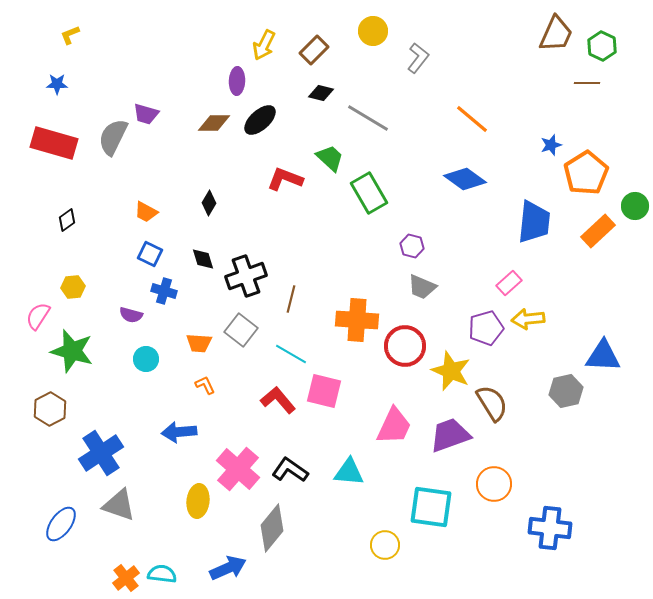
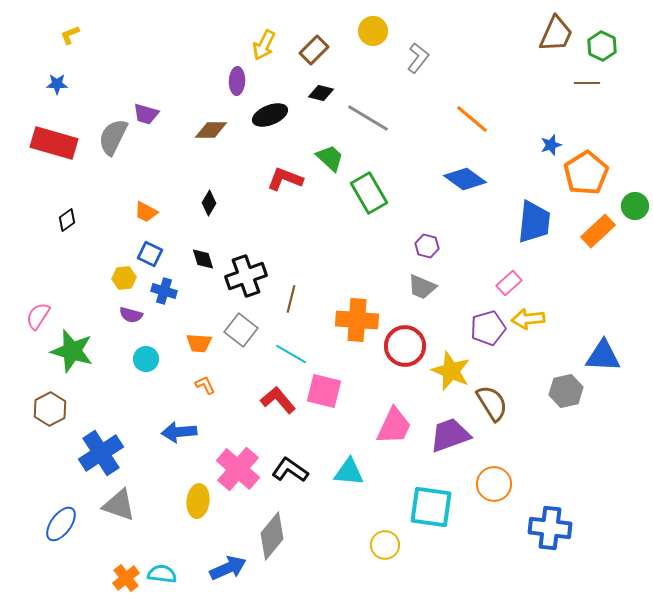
black ellipse at (260, 120): moved 10 px right, 5 px up; rotated 20 degrees clockwise
brown diamond at (214, 123): moved 3 px left, 7 px down
purple hexagon at (412, 246): moved 15 px right
yellow hexagon at (73, 287): moved 51 px right, 9 px up
purple pentagon at (486, 328): moved 2 px right
gray diamond at (272, 528): moved 8 px down
